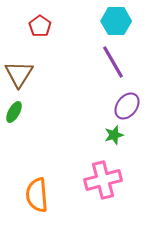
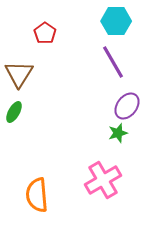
red pentagon: moved 5 px right, 7 px down
green star: moved 4 px right, 2 px up
pink cross: rotated 15 degrees counterclockwise
